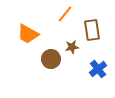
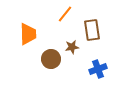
orange trapezoid: rotated 120 degrees counterclockwise
blue cross: rotated 18 degrees clockwise
